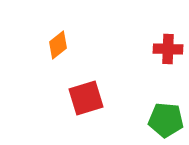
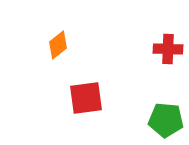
red square: rotated 9 degrees clockwise
